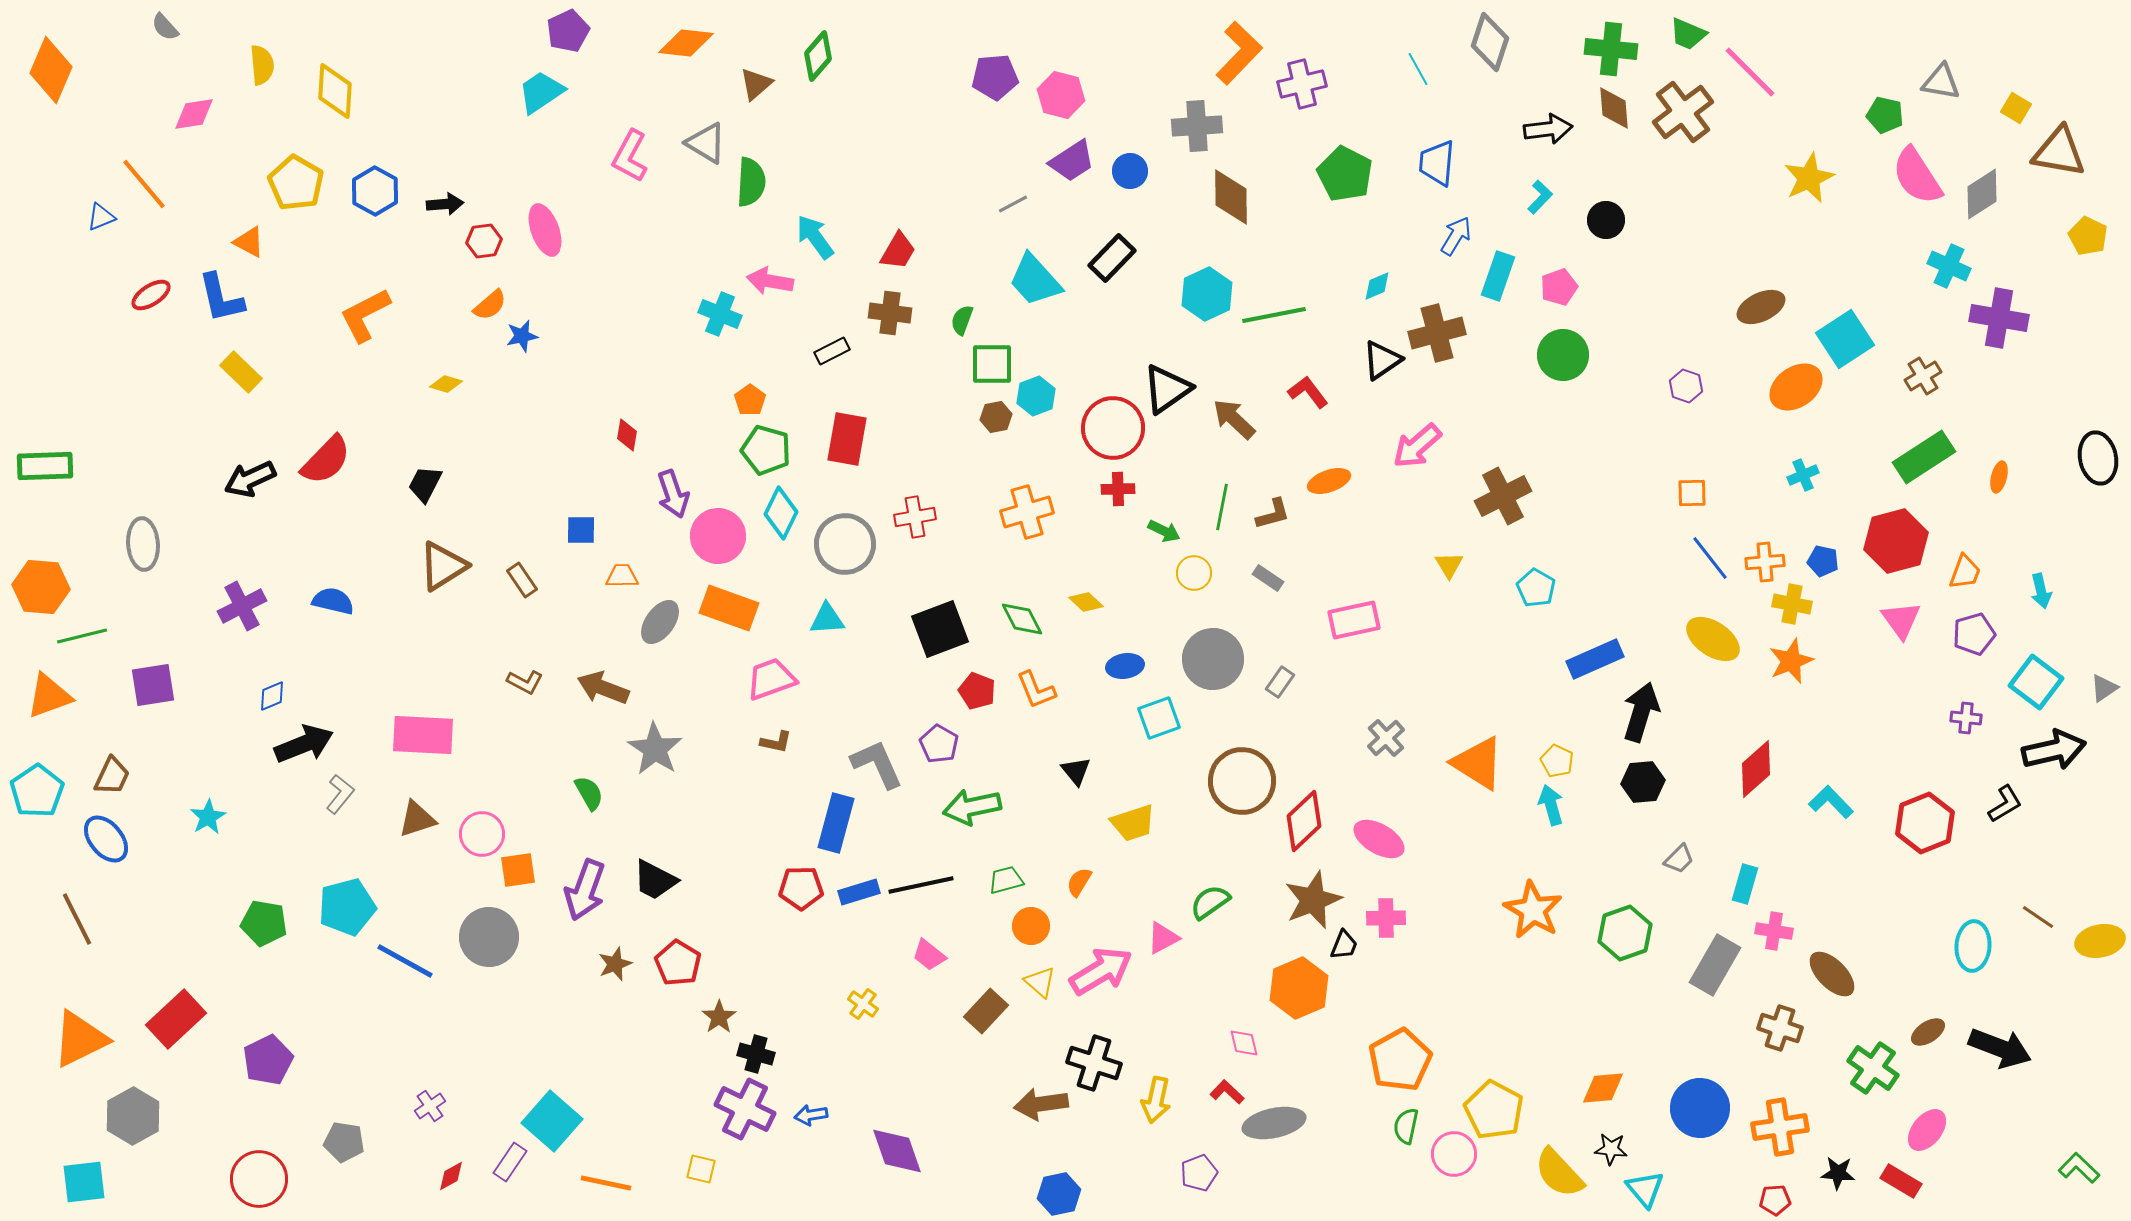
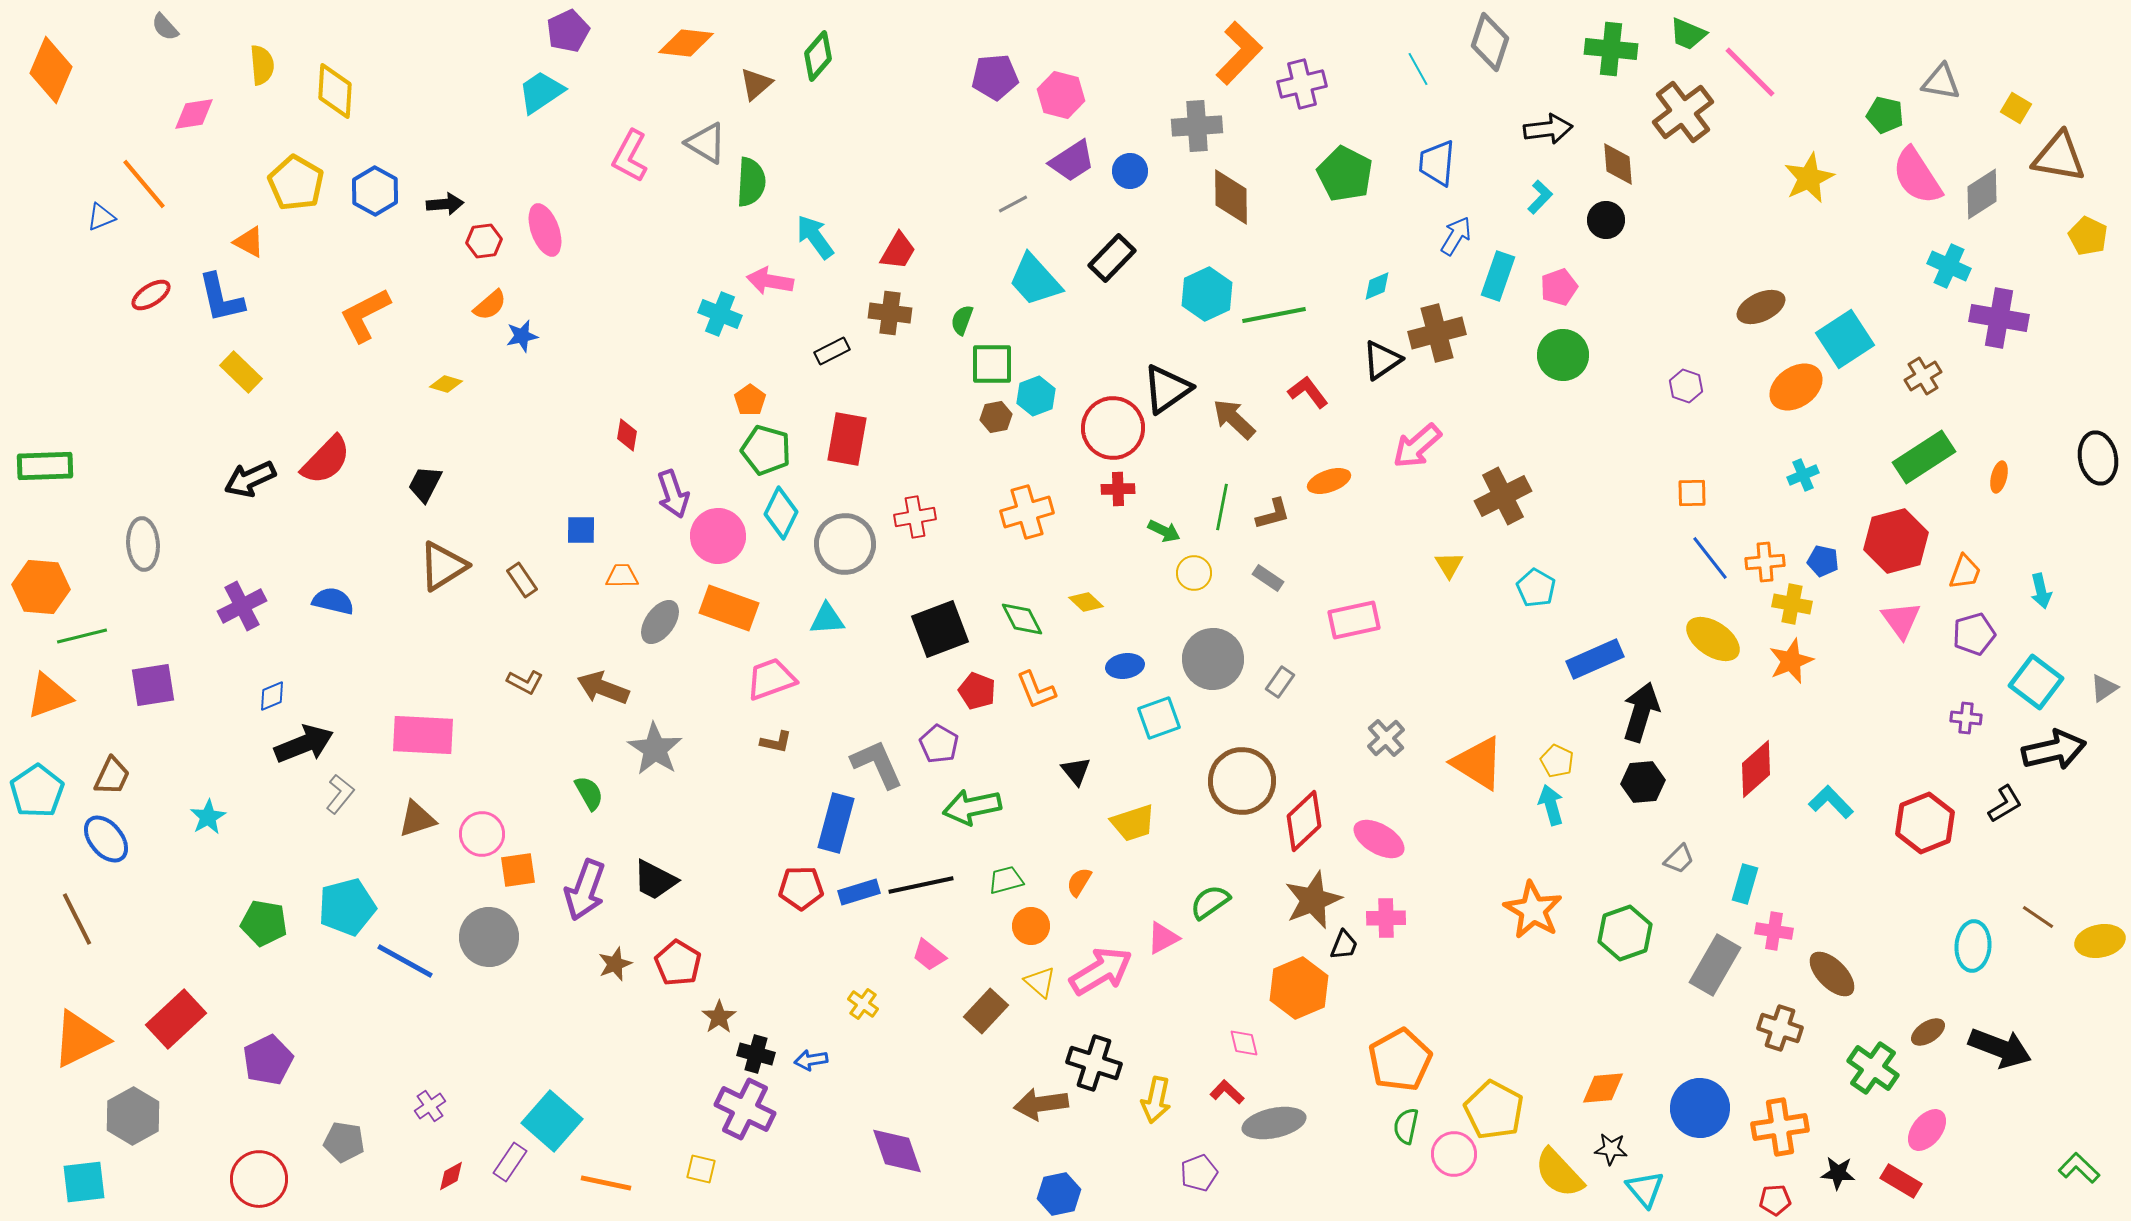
brown diamond at (1614, 108): moved 4 px right, 56 px down
brown triangle at (2059, 152): moved 5 px down
blue arrow at (811, 1115): moved 55 px up
